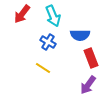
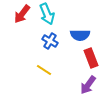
cyan arrow: moved 6 px left, 2 px up
blue cross: moved 2 px right, 1 px up
yellow line: moved 1 px right, 2 px down
